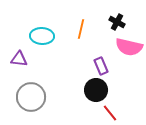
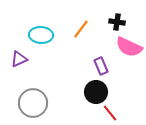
black cross: rotated 21 degrees counterclockwise
orange line: rotated 24 degrees clockwise
cyan ellipse: moved 1 px left, 1 px up
pink semicircle: rotated 12 degrees clockwise
purple triangle: rotated 30 degrees counterclockwise
black circle: moved 2 px down
gray circle: moved 2 px right, 6 px down
